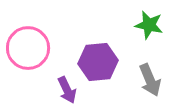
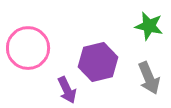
green star: moved 1 px down
purple hexagon: rotated 9 degrees counterclockwise
gray arrow: moved 1 px left, 2 px up
